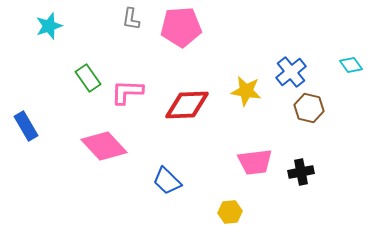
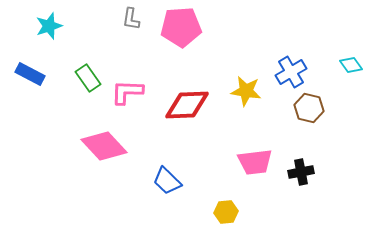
blue cross: rotated 8 degrees clockwise
blue rectangle: moved 4 px right, 52 px up; rotated 32 degrees counterclockwise
yellow hexagon: moved 4 px left
